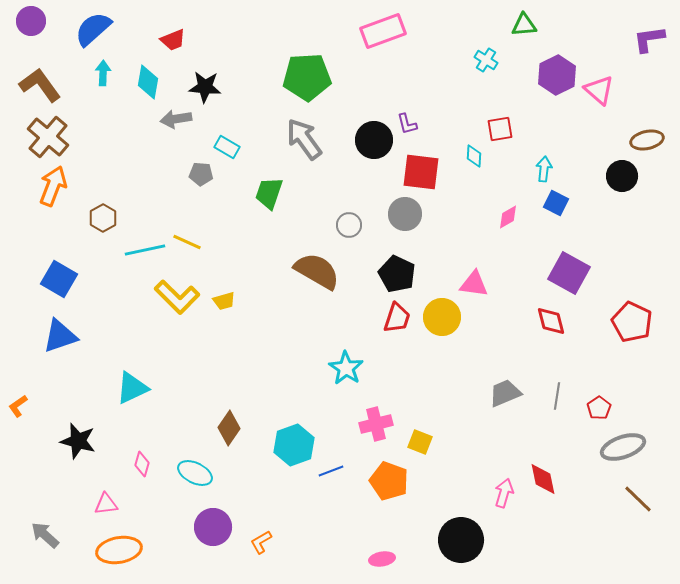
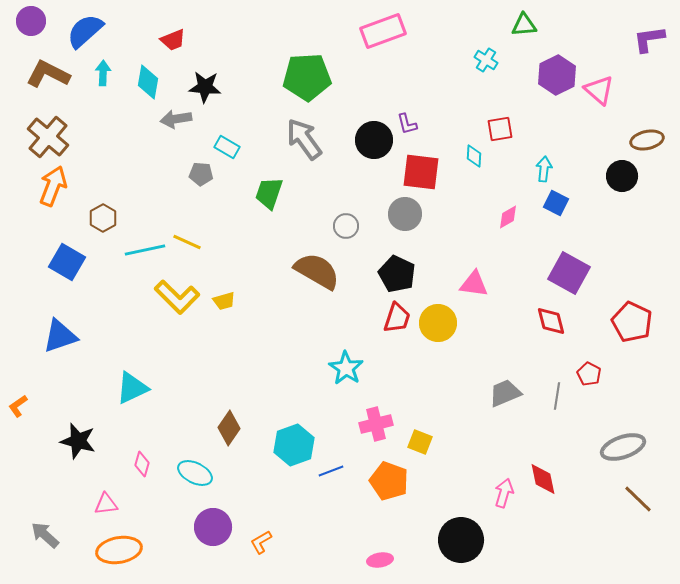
blue semicircle at (93, 29): moved 8 px left, 2 px down
brown L-shape at (40, 85): moved 8 px right, 11 px up; rotated 27 degrees counterclockwise
gray circle at (349, 225): moved 3 px left, 1 px down
blue square at (59, 279): moved 8 px right, 17 px up
yellow circle at (442, 317): moved 4 px left, 6 px down
red pentagon at (599, 408): moved 10 px left, 34 px up; rotated 10 degrees counterclockwise
pink ellipse at (382, 559): moved 2 px left, 1 px down
